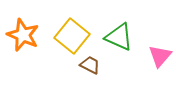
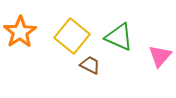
orange star: moved 3 px left, 3 px up; rotated 16 degrees clockwise
